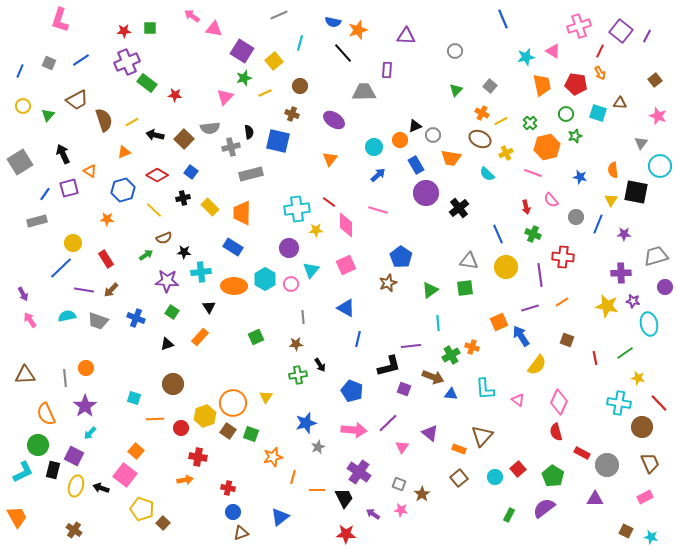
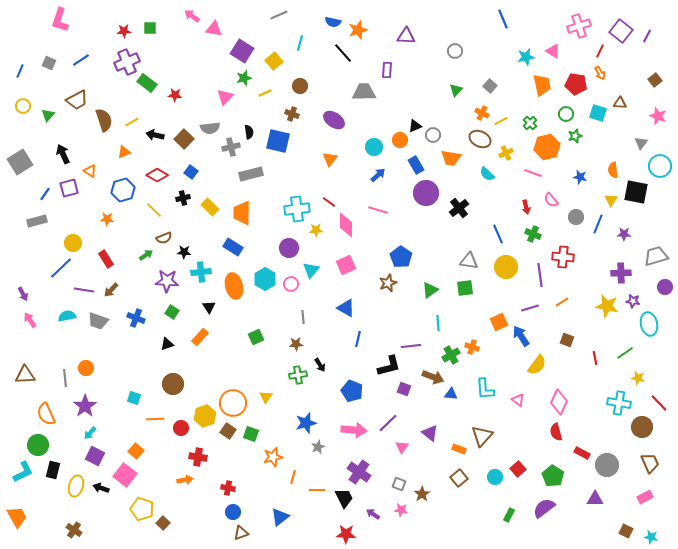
orange ellipse at (234, 286): rotated 75 degrees clockwise
purple square at (74, 456): moved 21 px right
